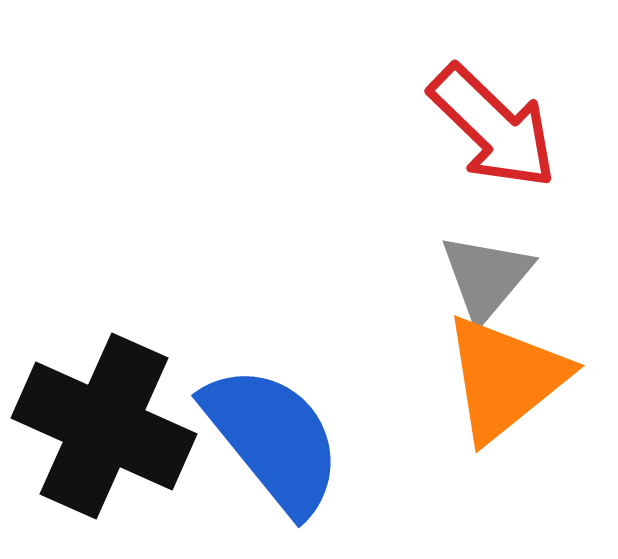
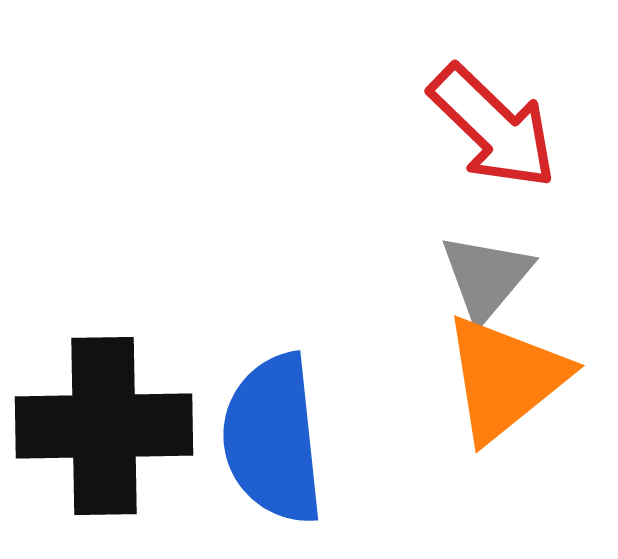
black cross: rotated 25 degrees counterclockwise
blue semicircle: rotated 147 degrees counterclockwise
